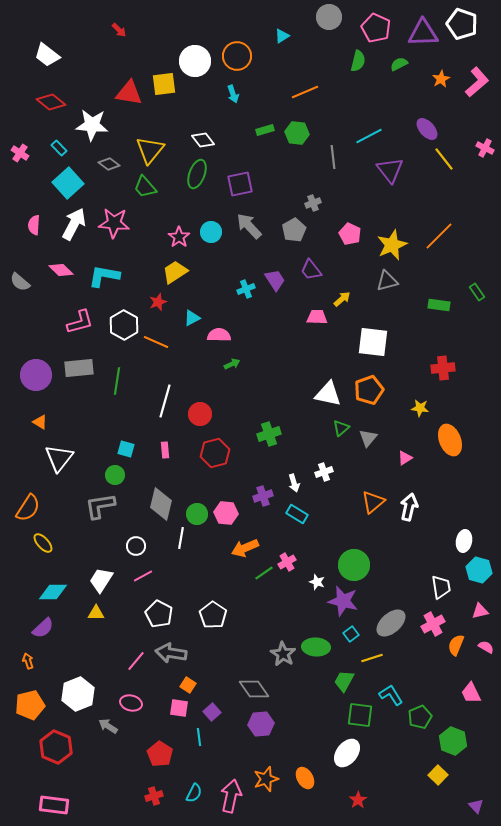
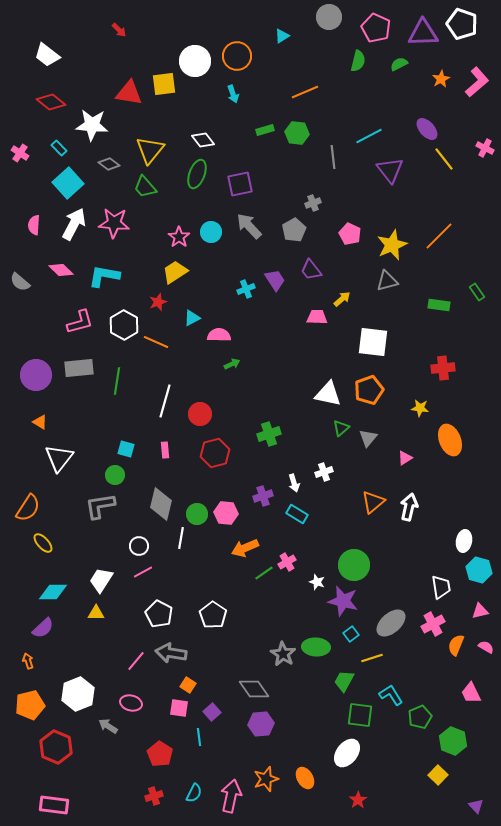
white circle at (136, 546): moved 3 px right
pink line at (143, 576): moved 4 px up
